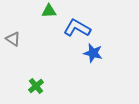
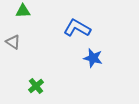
green triangle: moved 26 px left
gray triangle: moved 3 px down
blue star: moved 5 px down
